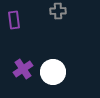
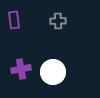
gray cross: moved 10 px down
purple cross: moved 2 px left; rotated 24 degrees clockwise
